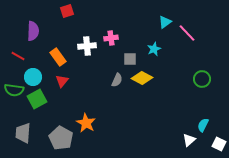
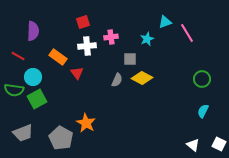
red square: moved 16 px right, 11 px down
cyan triangle: rotated 16 degrees clockwise
pink line: rotated 12 degrees clockwise
pink cross: moved 1 px up
cyan star: moved 7 px left, 10 px up
orange rectangle: rotated 18 degrees counterclockwise
red triangle: moved 15 px right, 8 px up; rotated 16 degrees counterclockwise
cyan semicircle: moved 14 px up
gray trapezoid: rotated 115 degrees counterclockwise
white triangle: moved 4 px right, 5 px down; rotated 40 degrees counterclockwise
